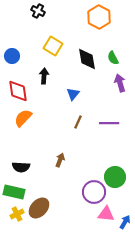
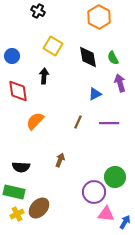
black diamond: moved 1 px right, 2 px up
blue triangle: moved 22 px right; rotated 24 degrees clockwise
orange semicircle: moved 12 px right, 3 px down
